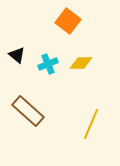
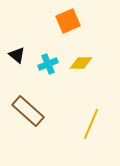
orange square: rotated 30 degrees clockwise
